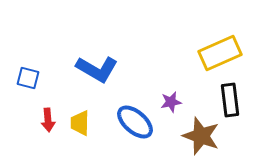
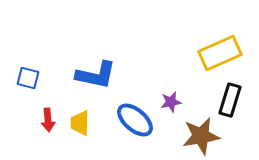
blue L-shape: moved 1 px left, 6 px down; rotated 18 degrees counterclockwise
black rectangle: rotated 24 degrees clockwise
blue ellipse: moved 2 px up
brown star: rotated 30 degrees counterclockwise
